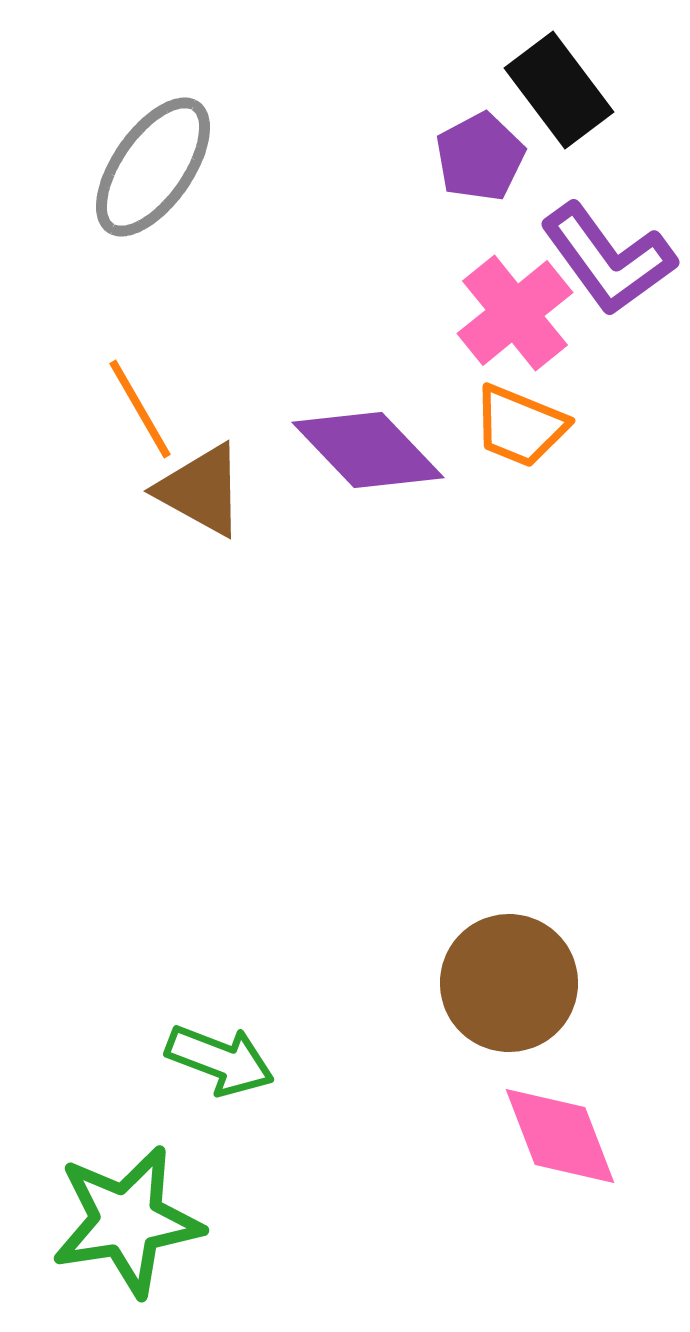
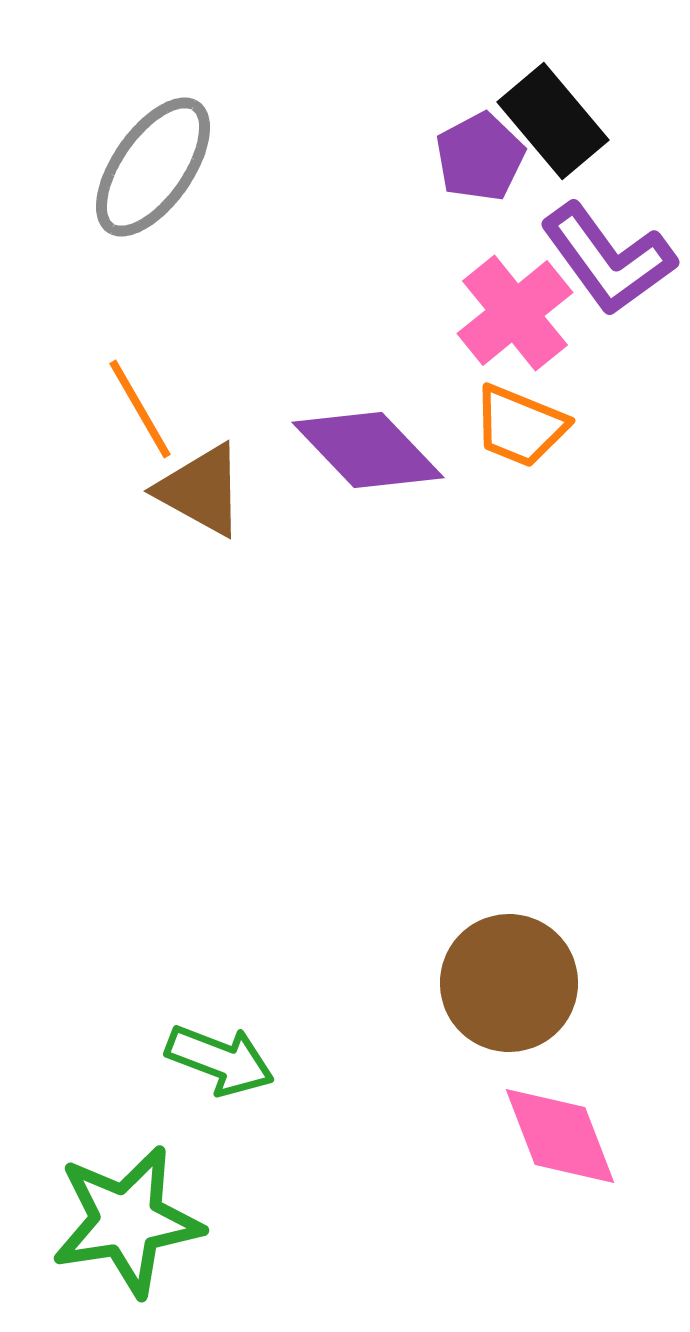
black rectangle: moved 6 px left, 31 px down; rotated 3 degrees counterclockwise
